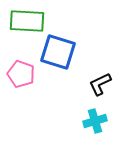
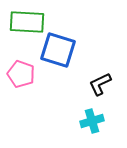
green rectangle: moved 1 px down
blue square: moved 2 px up
cyan cross: moved 3 px left
